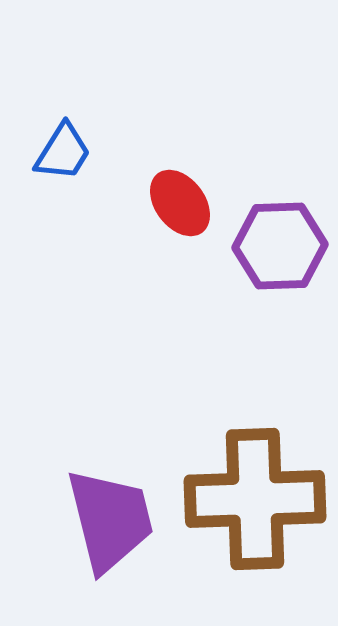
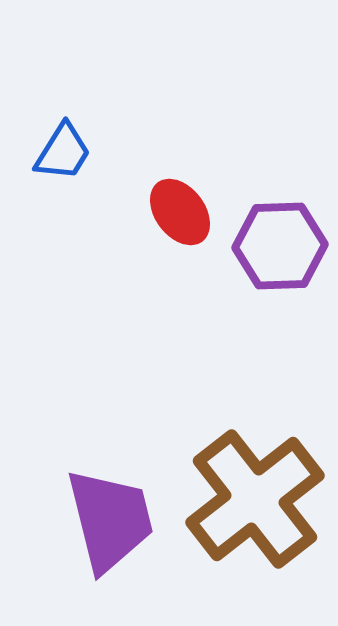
red ellipse: moved 9 px down
brown cross: rotated 36 degrees counterclockwise
